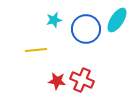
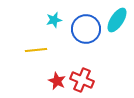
red star: rotated 18 degrees clockwise
